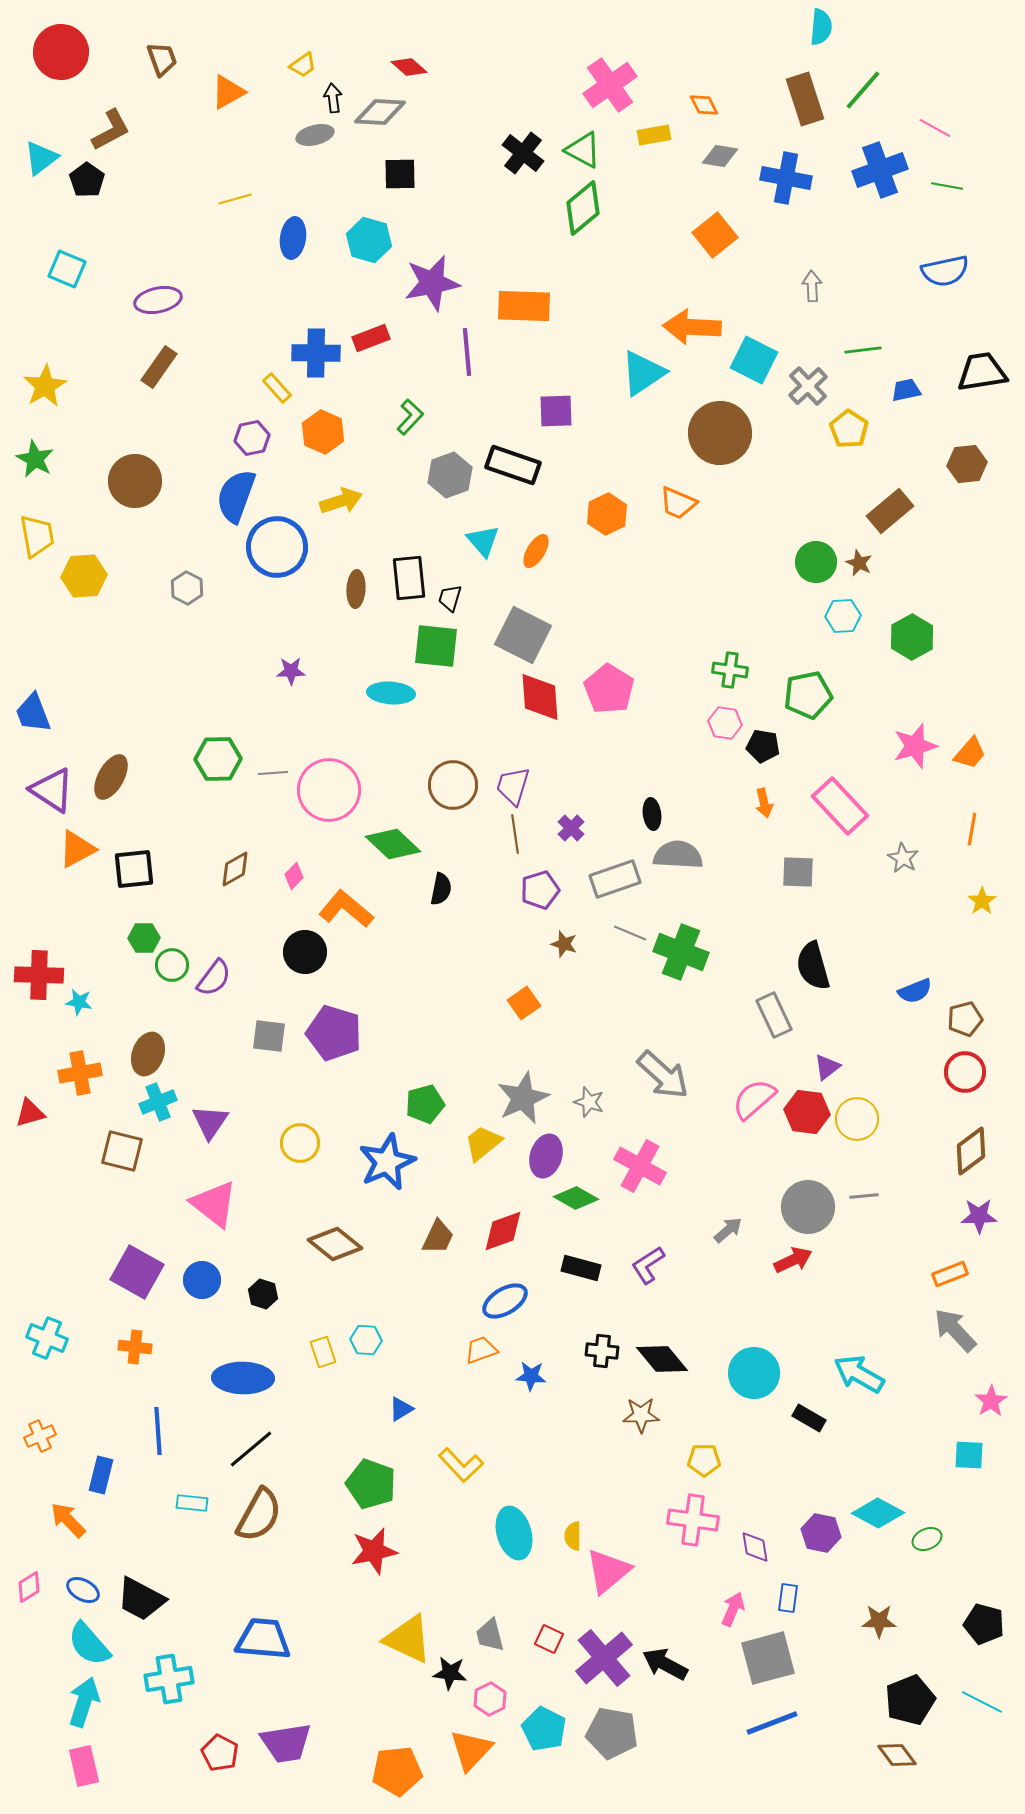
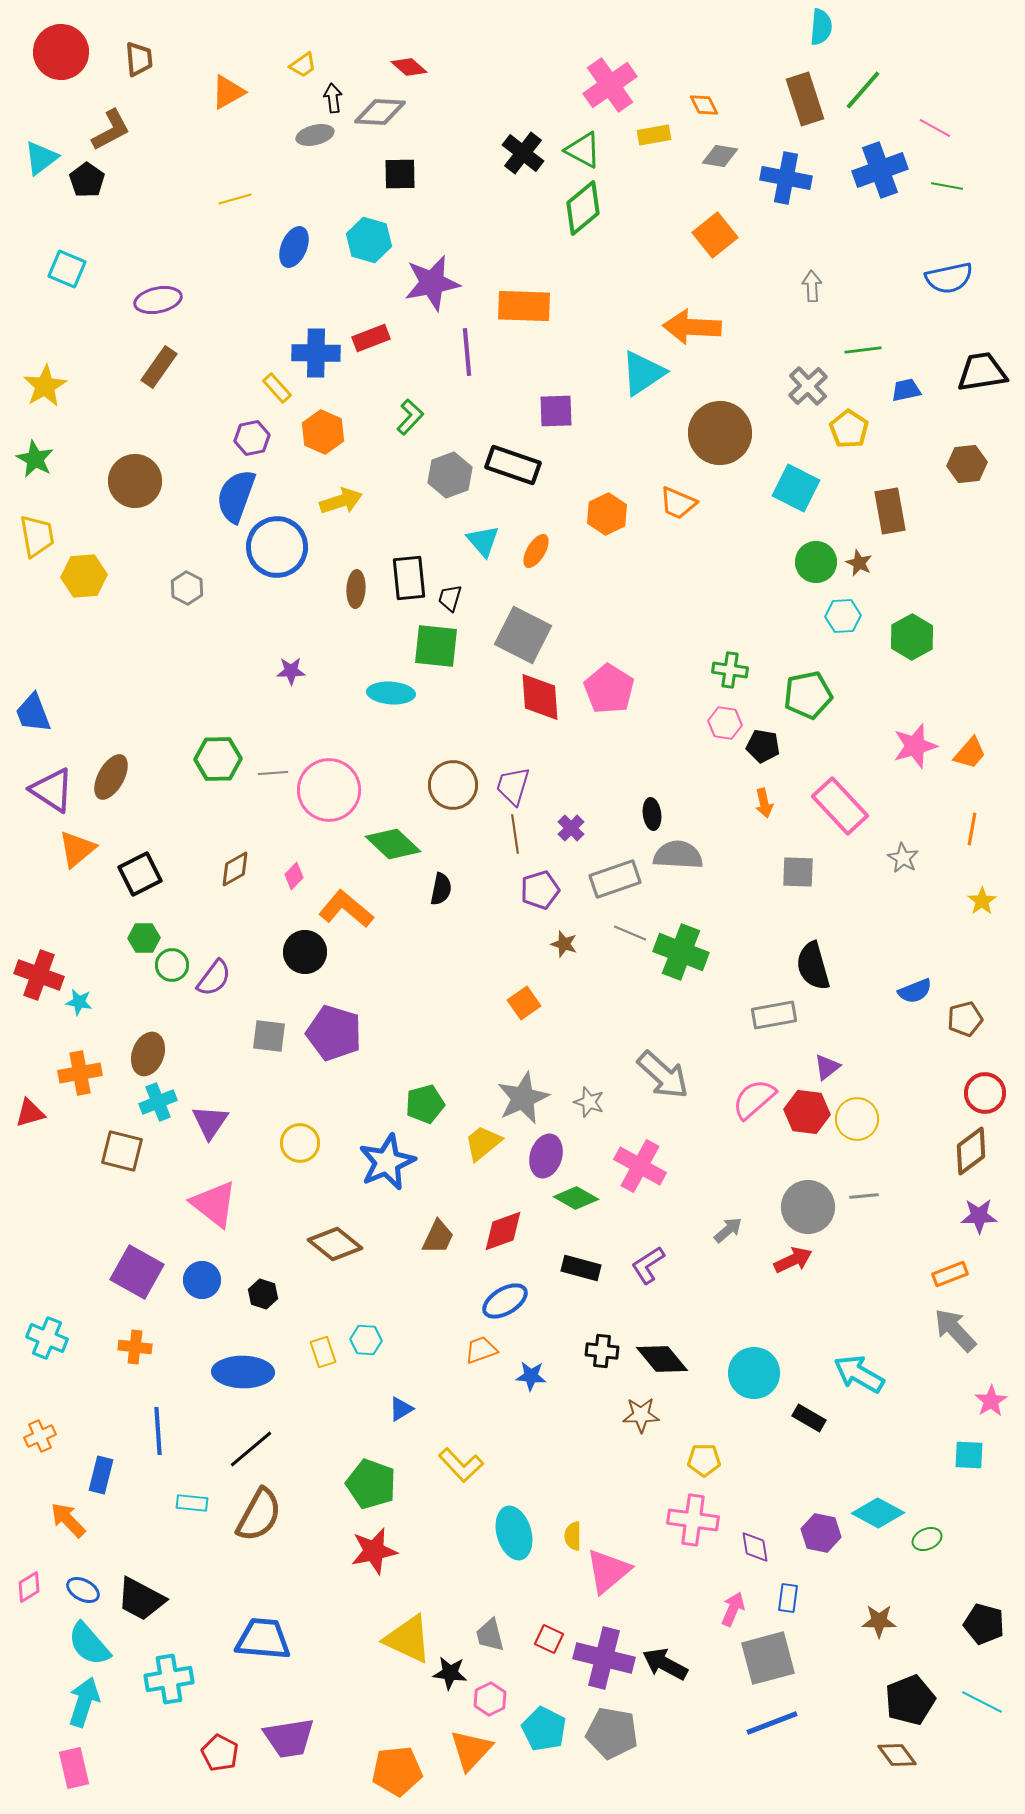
brown trapezoid at (162, 59): moved 23 px left; rotated 15 degrees clockwise
blue ellipse at (293, 238): moved 1 px right, 9 px down; rotated 15 degrees clockwise
blue semicircle at (945, 271): moved 4 px right, 7 px down
cyan square at (754, 360): moved 42 px right, 128 px down
brown rectangle at (890, 511): rotated 60 degrees counterclockwise
orange triangle at (77, 849): rotated 12 degrees counterclockwise
black square at (134, 869): moved 6 px right, 5 px down; rotated 21 degrees counterclockwise
red cross at (39, 975): rotated 18 degrees clockwise
gray rectangle at (774, 1015): rotated 75 degrees counterclockwise
red circle at (965, 1072): moved 20 px right, 21 px down
blue ellipse at (243, 1378): moved 6 px up
purple cross at (604, 1658): rotated 36 degrees counterclockwise
purple trapezoid at (286, 1743): moved 3 px right, 5 px up
pink rectangle at (84, 1766): moved 10 px left, 2 px down
